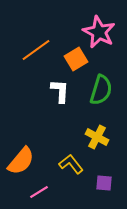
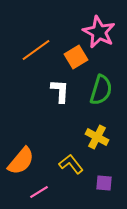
orange square: moved 2 px up
